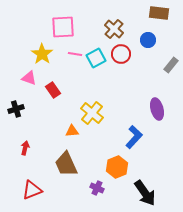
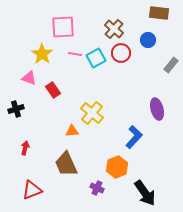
red circle: moved 1 px up
